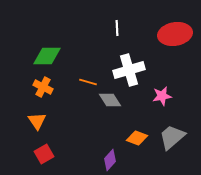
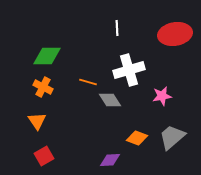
red square: moved 2 px down
purple diamond: rotated 45 degrees clockwise
